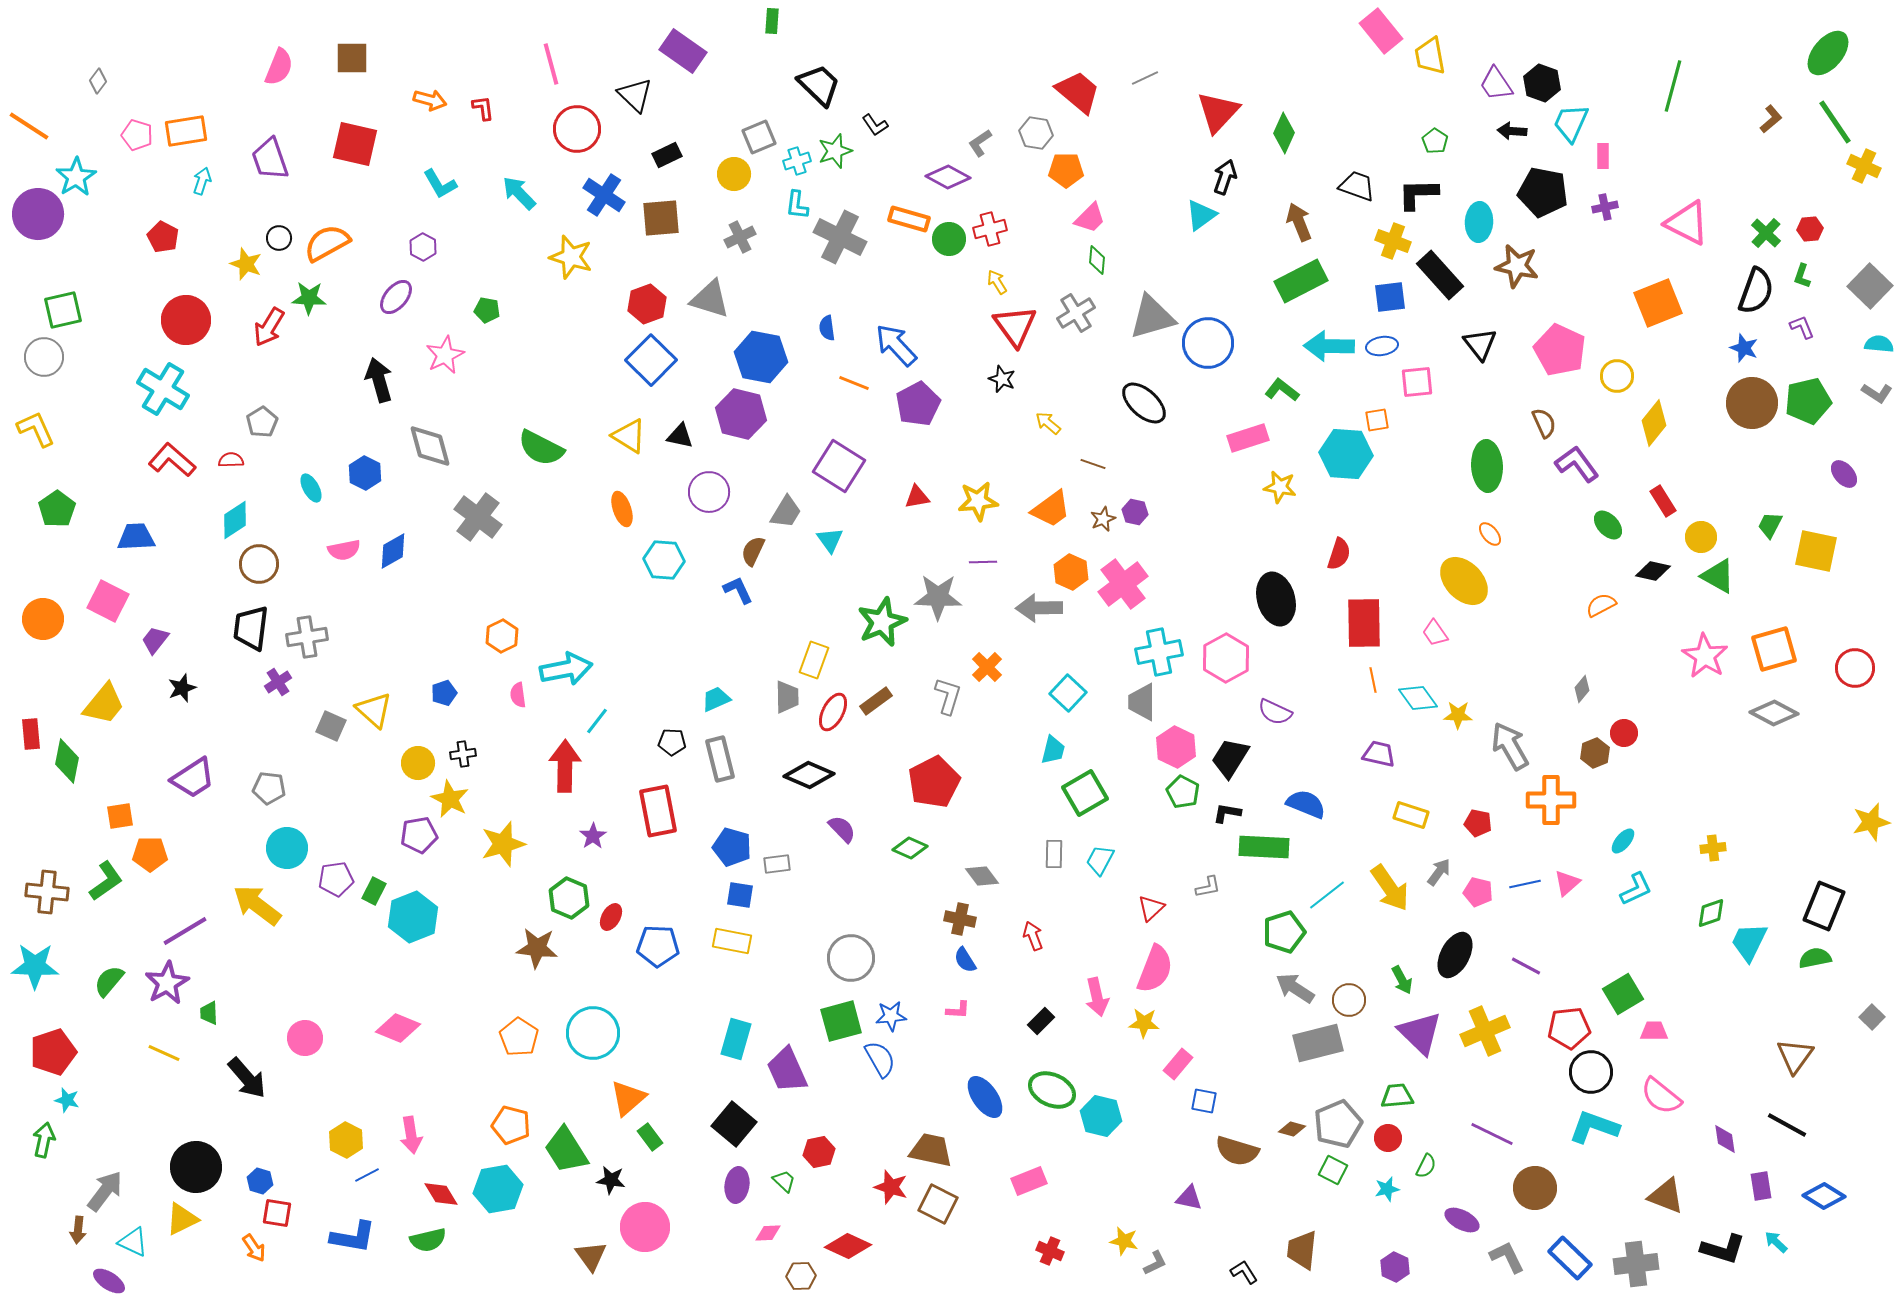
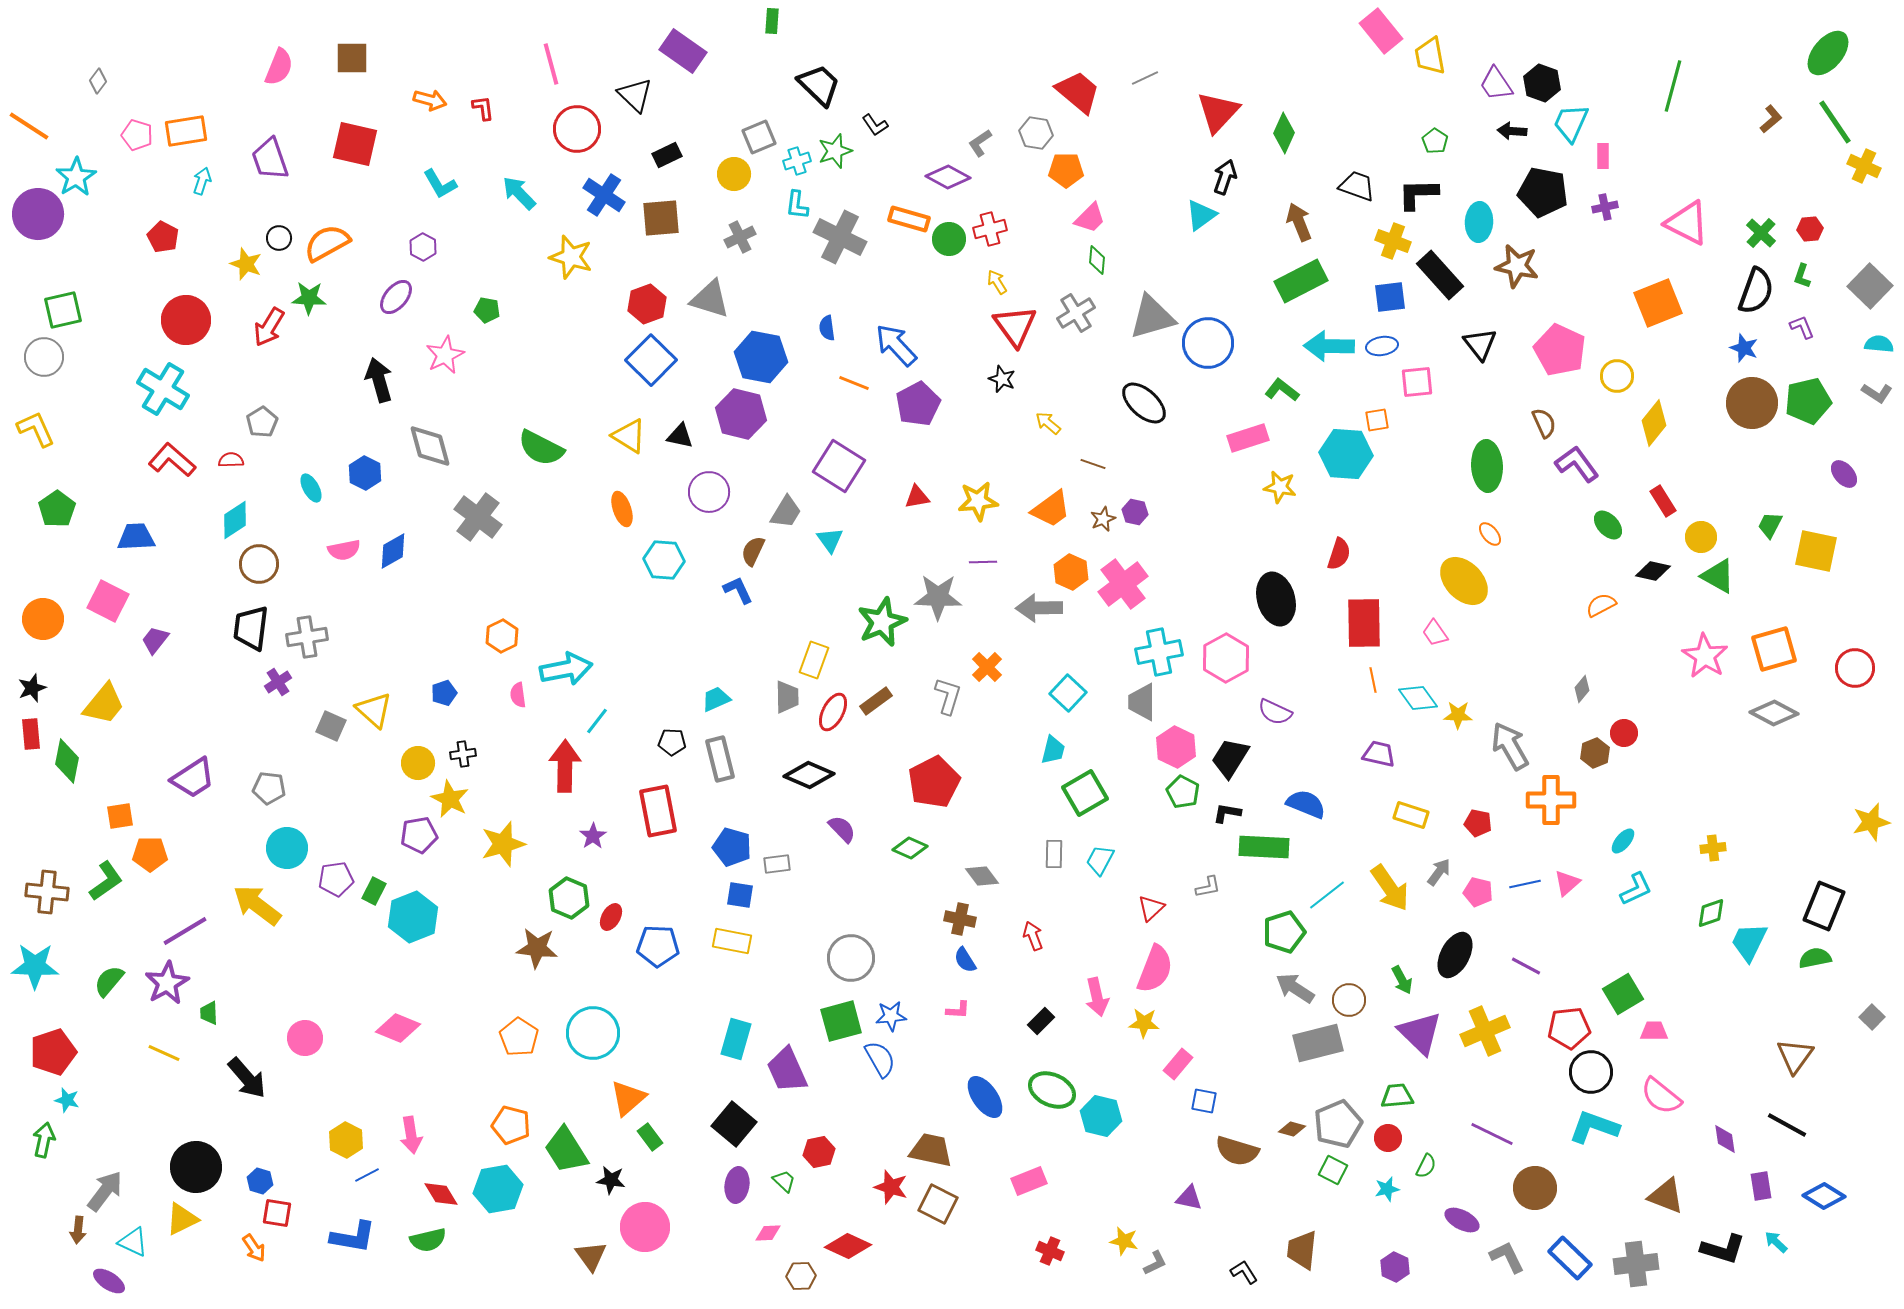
green cross at (1766, 233): moved 5 px left
black star at (182, 688): moved 150 px left
